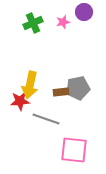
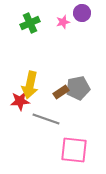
purple circle: moved 2 px left, 1 px down
green cross: moved 3 px left
brown rectangle: rotated 28 degrees counterclockwise
